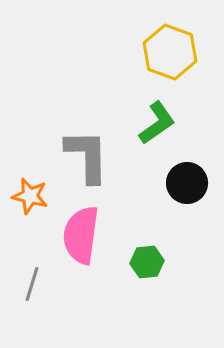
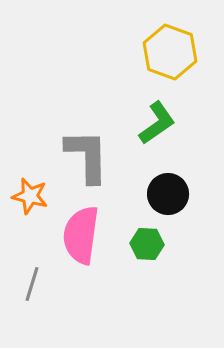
black circle: moved 19 px left, 11 px down
green hexagon: moved 18 px up; rotated 8 degrees clockwise
